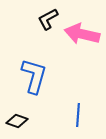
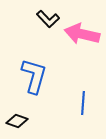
black L-shape: rotated 105 degrees counterclockwise
blue line: moved 5 px right, 12 px up
